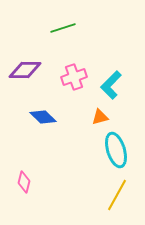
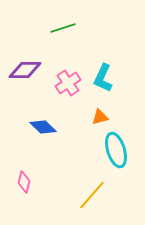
pink cross: moved 6 px left, 6 px down; rotated 15 degrees counterclockwise
cyan L-shape: moved 8 px left, 7 px up; rotated 20 degrees counterclockwise
blue diamond: moved 10 px down
yellow line: moved 25 px left; rotated 12 degrees clockwise
